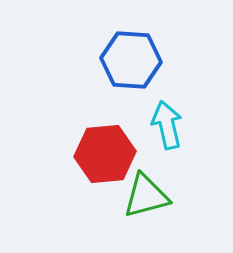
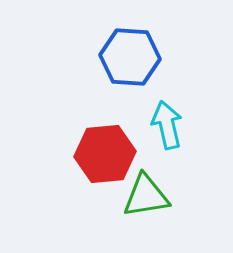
blue hexagon: moved 1 px left, 3 px up
green triangle: rotated 6 degrees clockwise
